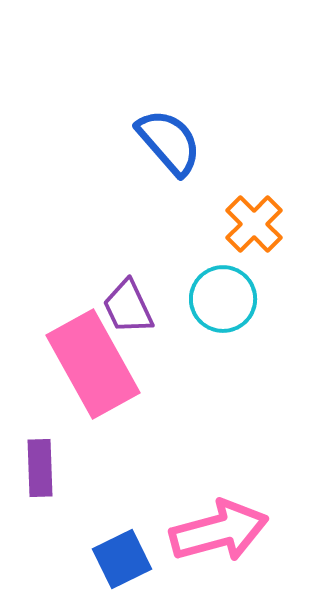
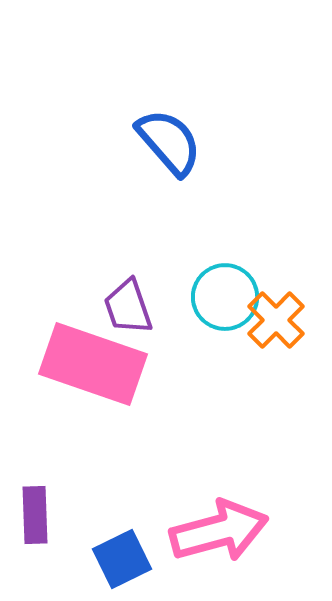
orange cross: moved 22 px right, 96 px down
cyan circle: moved 2 px right, 2 px up
purple trapezoid: rotated 6 degrees clockwise
pink rectangle: rotated 42 degrees counterclockwise
purple rectangle: moved 5 px left, 47 px down
